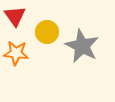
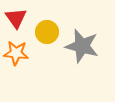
red triangle: moved 1 px right, 2 px down
gray star: rotated 12 degrees counterclockwise
